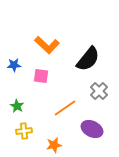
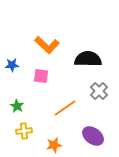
black semicircle: rotated 128 degrees counterclockwise
blue star: moved 2 px left
purple ellipse: moved 1 px right, 7 px down; rotated 10 degrees clockwise
